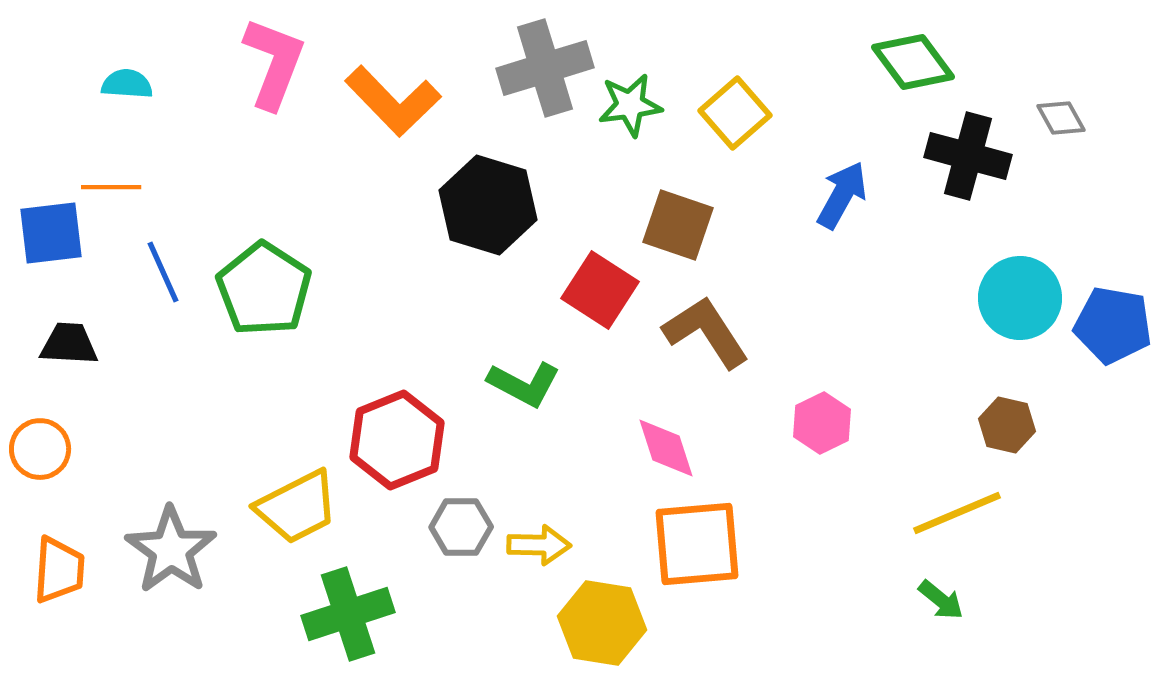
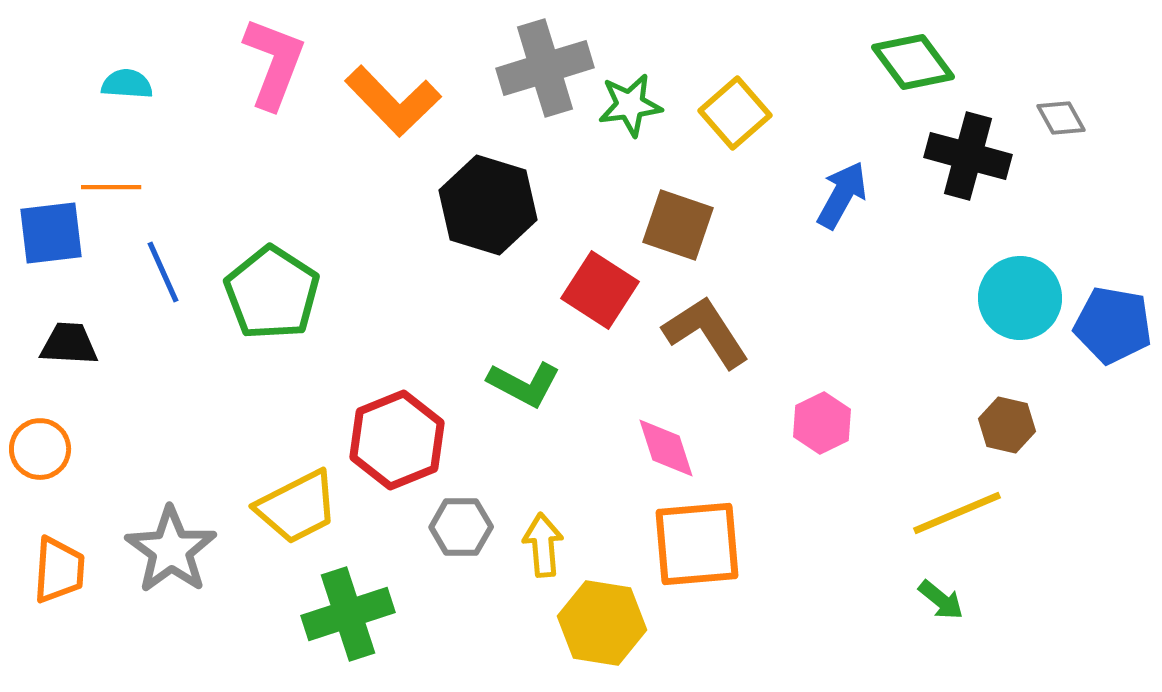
green pentagon: moved 8 px right, 4 px down
yellow arrow: moved 4 px right; rotated 96 degrees counterclockwise
